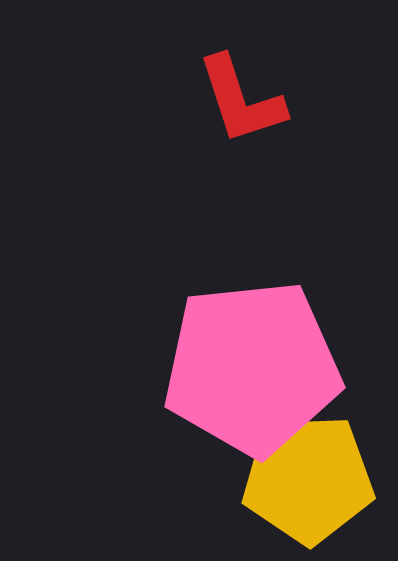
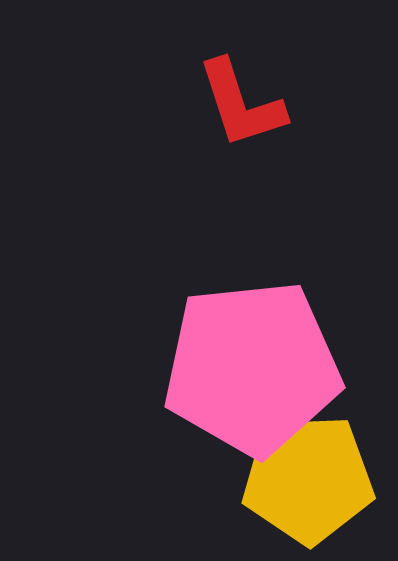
red L-shape: moved 4 px down
